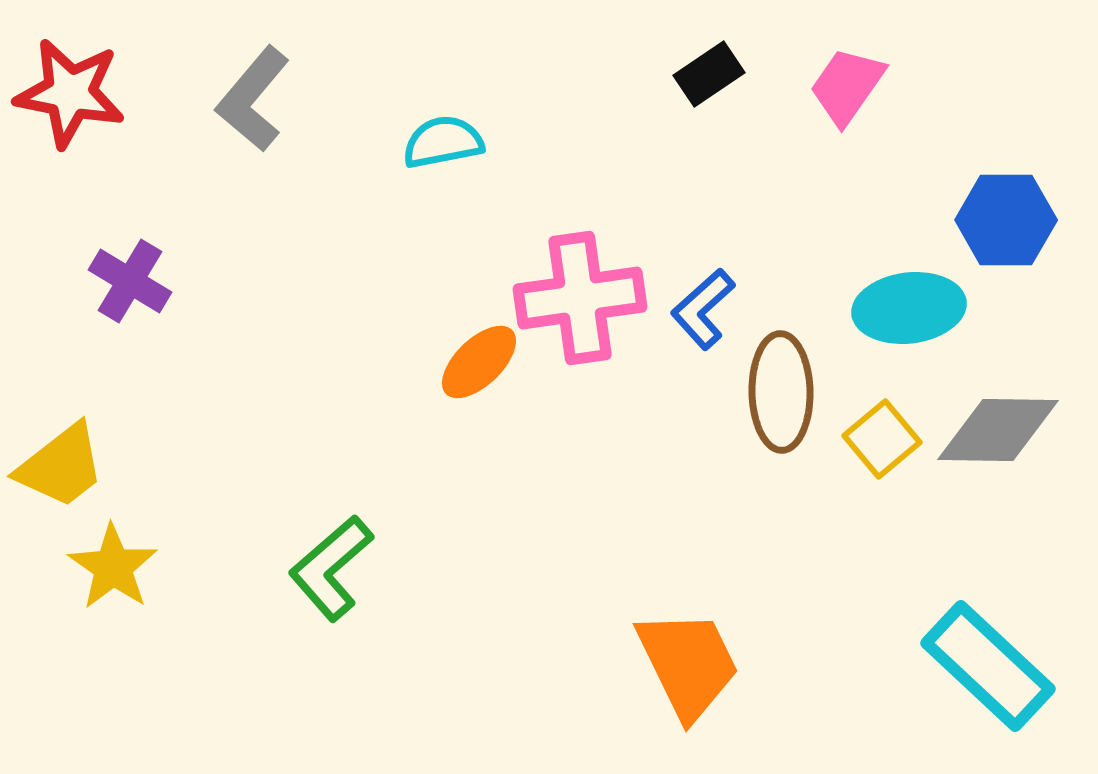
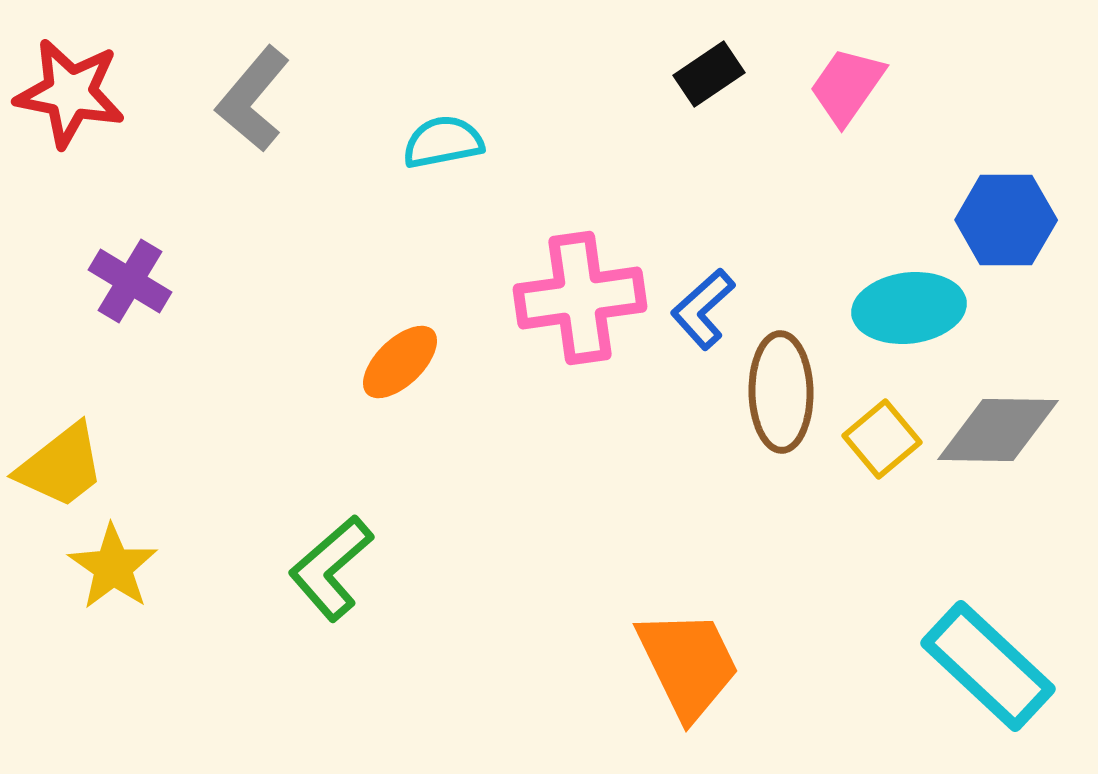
orange ellipse: moved 79 px left
